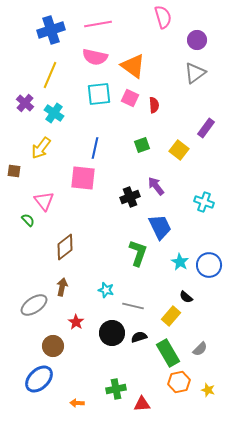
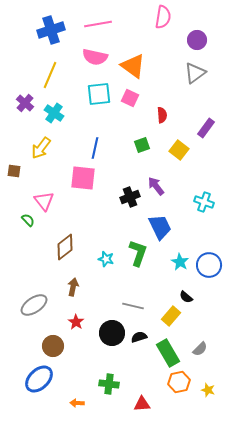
pink semicircle at (163, 17): rotated 25 degrees clockwise
red semicircle at (154, 105): moved 8 px right, 10 px down
brown arrow at (62, 287): moved 11 px right
cyan star at (106, 290): moved 31 px up
green cross at (116, 389): moved 7 px left, 5 px up; rotated 18 degrees clockwise
